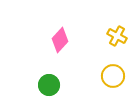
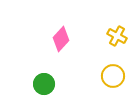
pink diamond: moved 1 px right, 1 px up
green circle: moved 5 px left, 1 px up
